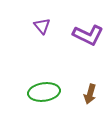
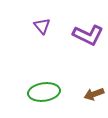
brown arrow: moved 4 px right; rotated 54 degrees clockwise
